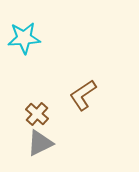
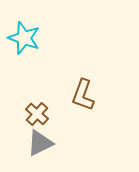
cyan star: rotated 24 degrees clockwise
brown L-shape: rotated 36 degrees counterclockwise
